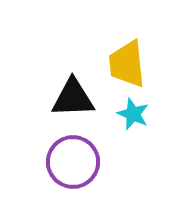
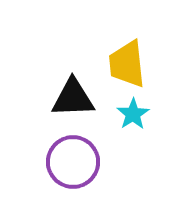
cyan star: rotated 16 degrees clockwise
